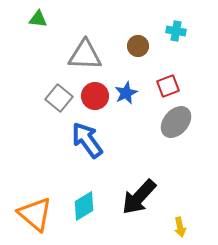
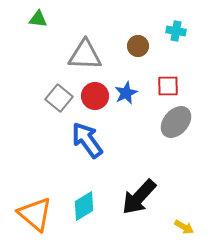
red square: rotated 20 degrees clockwise
yellow arrow: moved 4 px right; rotated 48 degrees counterclockwise
